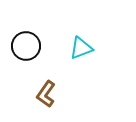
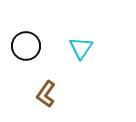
cyan triangle: rotated 35 degrees counterclockwise
